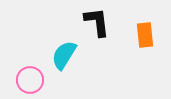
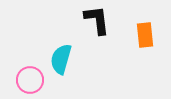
black L-shape: moved 2 px up
cyan semicircle: moved 3 px left, 4 px down; rotated 16 degrees counterclockwise
